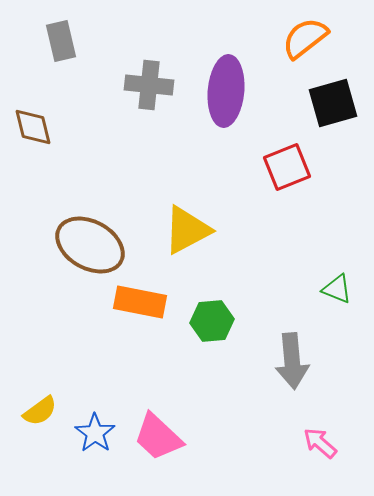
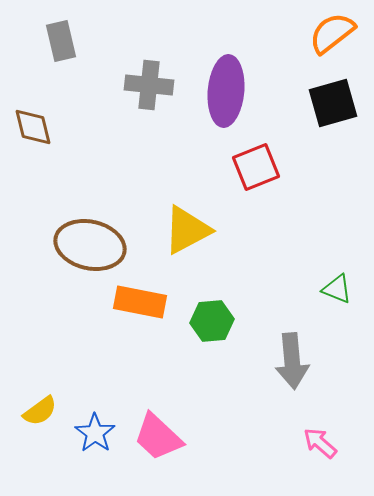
orange semicircle: moved 27 px right, 5 px up
red square: moved 31 px left
brown ellipse: rotated 16 degrees counterclockwise
